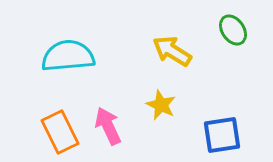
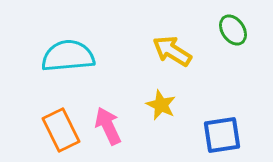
orange rectangle: moved 1 px right, 2 px up
